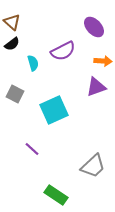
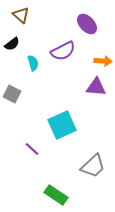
brown triangle: moved 9 px right, 7 px up
purple ellipse: moved 7 px left, 3 px up
purple triangle: rotated 25 degrees clockwise
gray square: moved 3 px left
cyan square: moved 8 px right, 15 px down
